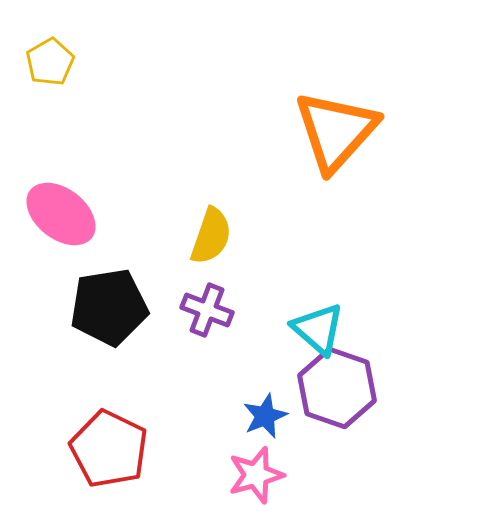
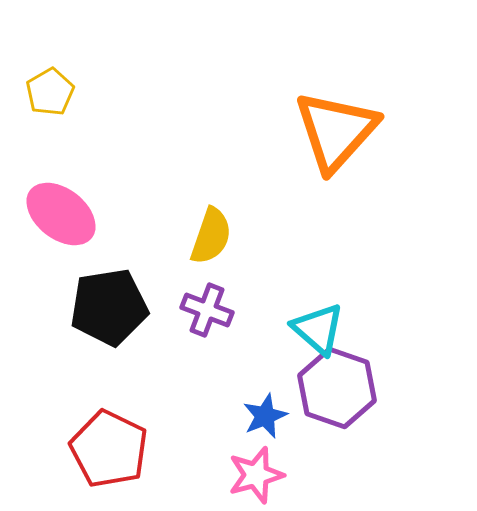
yellow pentagon: moved 30 px down
